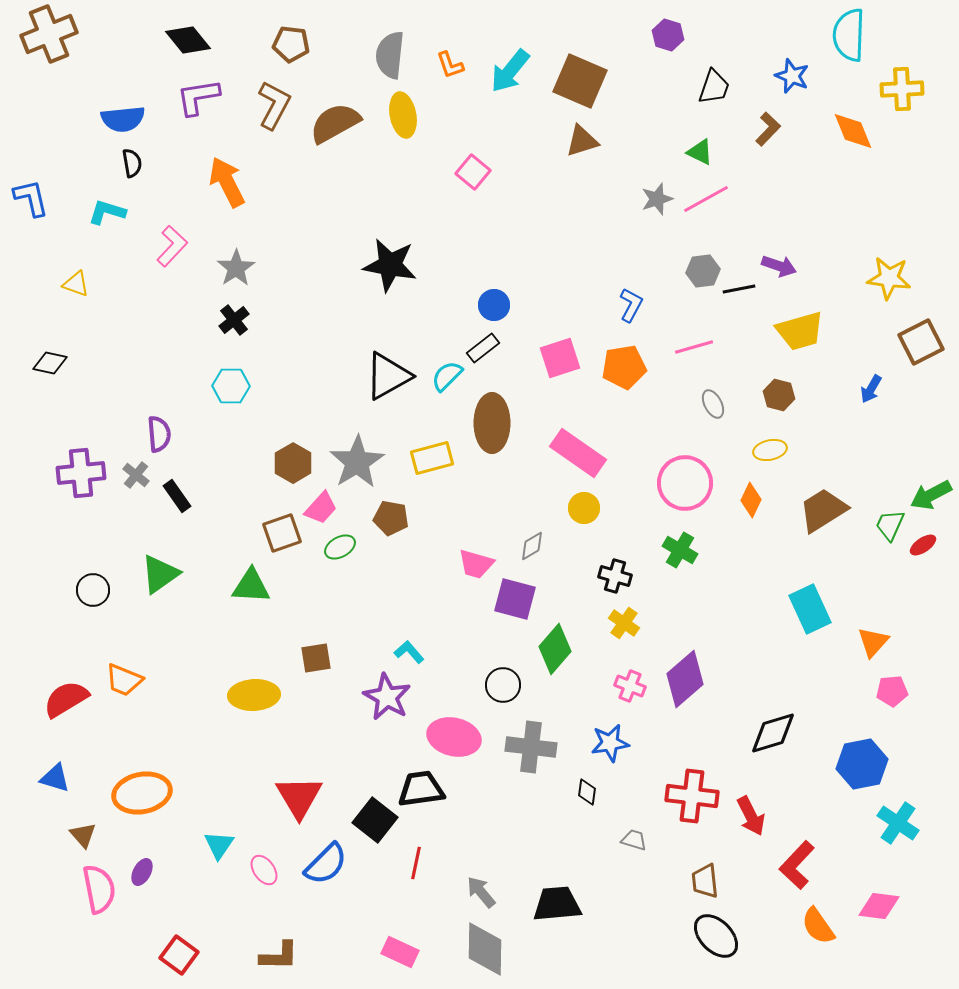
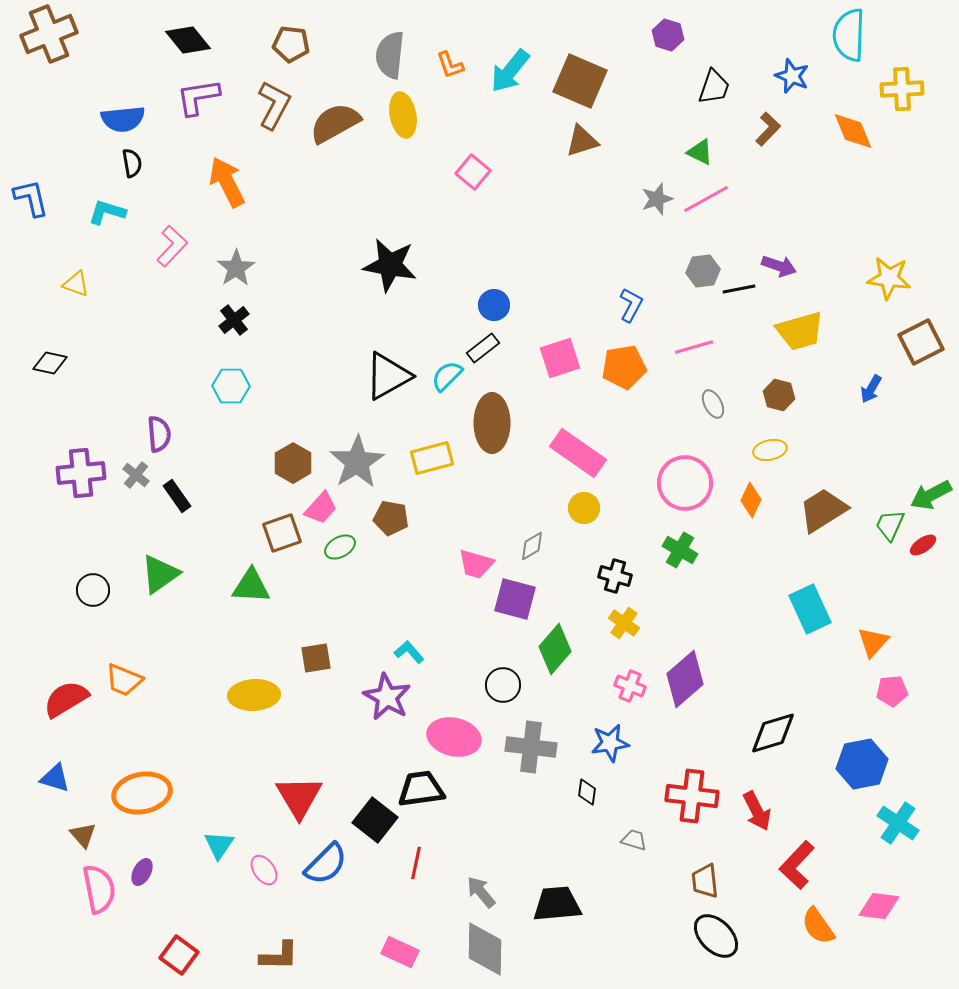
red arrow at (751, 816): moved 6 px right, 5 px up
